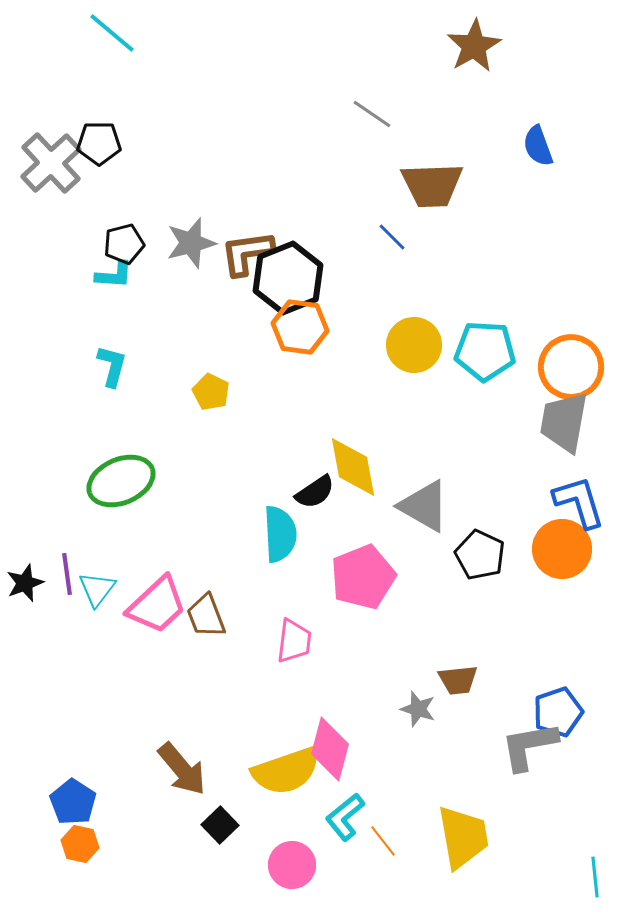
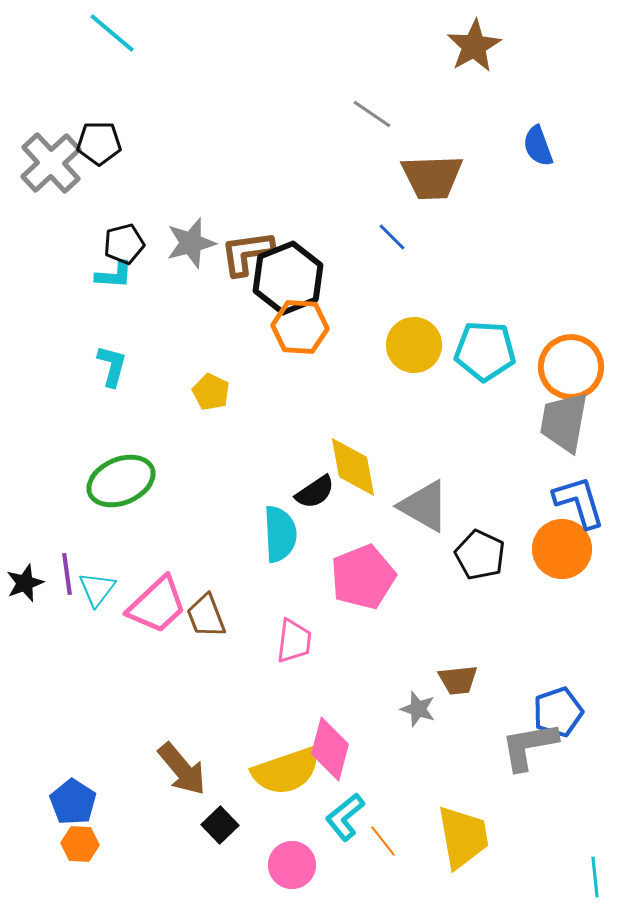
brown trapezoid at (432, 185): moved 8 px up
orange hexagon at (300, 327): rotated 4 degrees counterclockwise
orange hexagon at (80, 844): rotated 9 degrees counterclockwise
